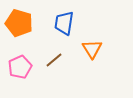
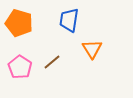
blue trapezoid: moved 5 px right, 3 px up
brown line: moved 2 px left, 2 px down
pink pentagon: rotated 15 degrees counterclockwise
